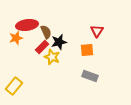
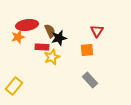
brown semicircle: moved 4 px right, 1 px up
orange star: moved 2 px right, 1 px up
black star: moved 4 px up
red rectangle: rotated 48 degrees clockwise
yellow star: rotated 28 degrees clockwise
gray rectangle: moved 4 px down; rotated 28 degrees clockwise
